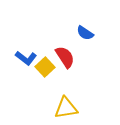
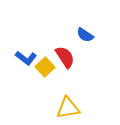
blue semicircle: moved 2 px down
yellow triangle: moved 2 px right
